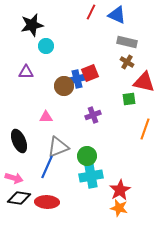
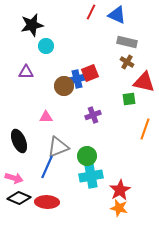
black diamond: rotated 15 degrees clockwise
